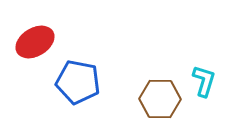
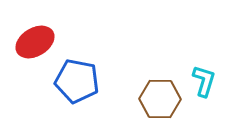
blue pentagon: moved 1 px left, 1 px up
